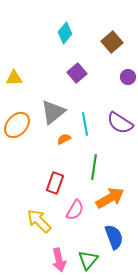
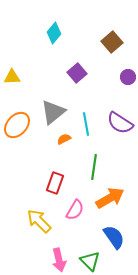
cyan diamond: moved 11 px left
yellow triangle: moved 2 px left, 1 px up
cyan line: moved 1 px right
blue semicircle: rotated 15 degrees counterclockwise
green triangle: moved 2 px right, 1 px down; rotated 25 degrees counterclockwise
